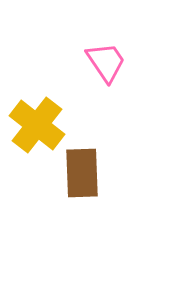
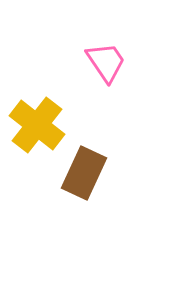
brown rectangle: moved 2 px right; rotated 27 degrees clockwise
